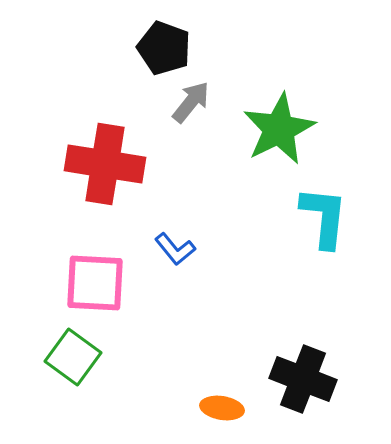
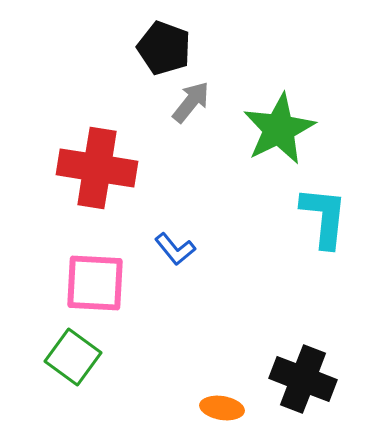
red cross: moved 8 px left, 4 px down
